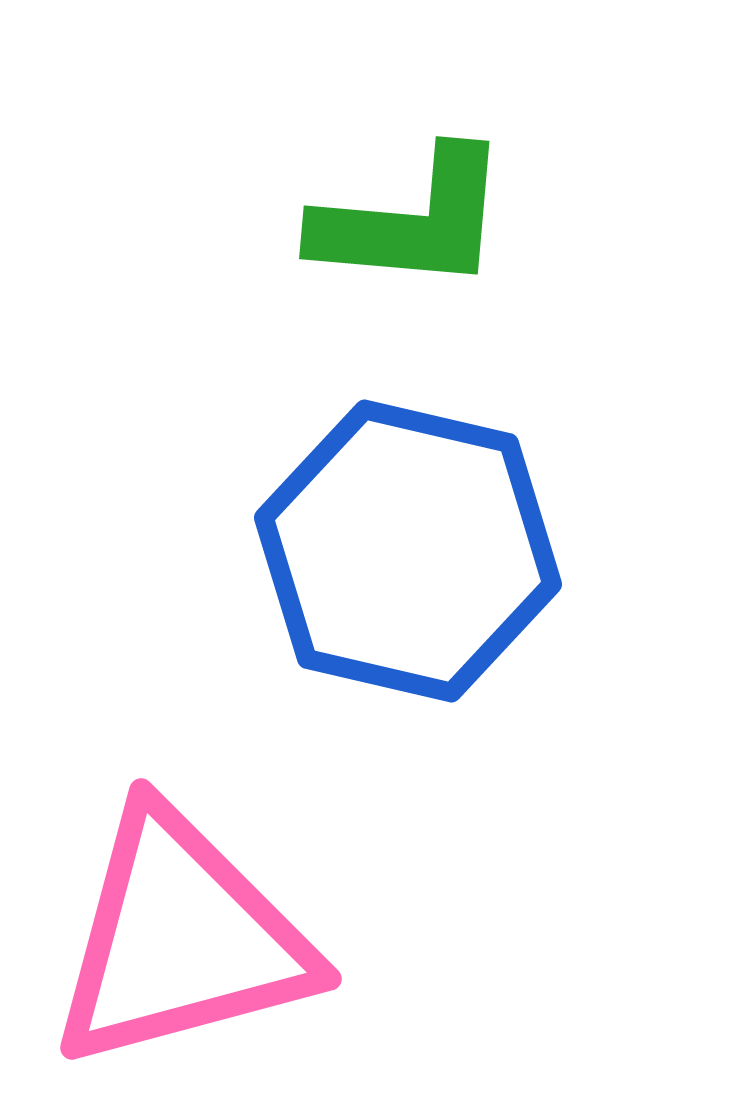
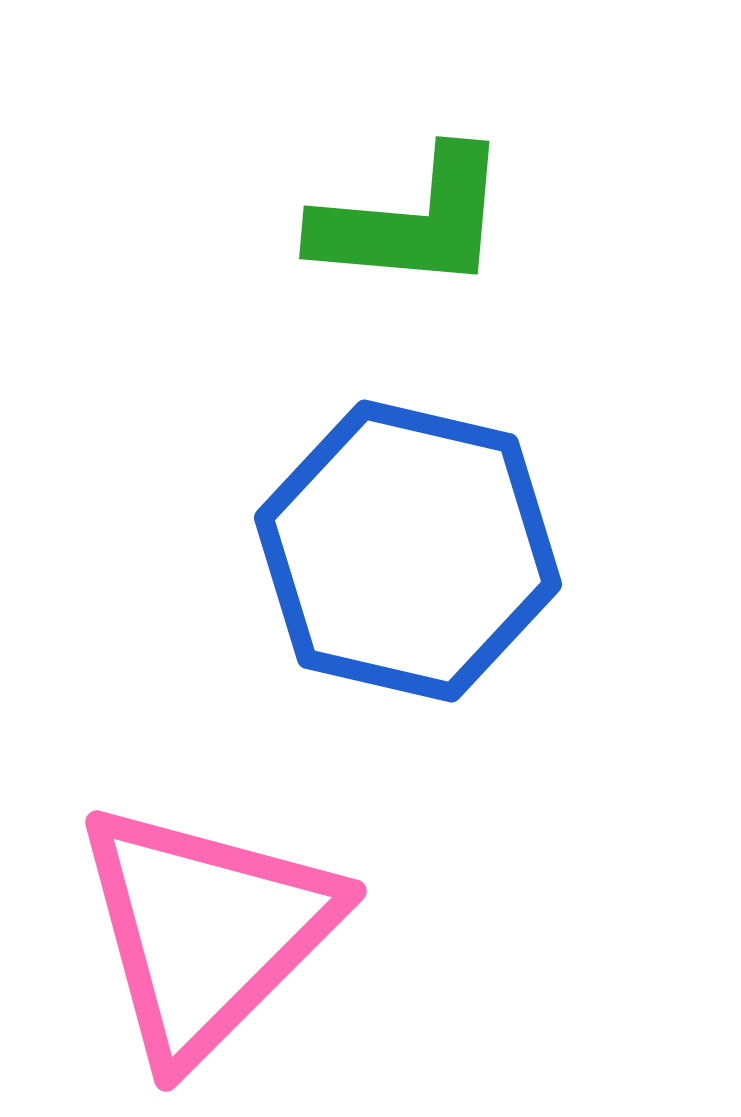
pink triangle: moved 25 px right, 8 px up; rotated 30 degrees counterclockwise
